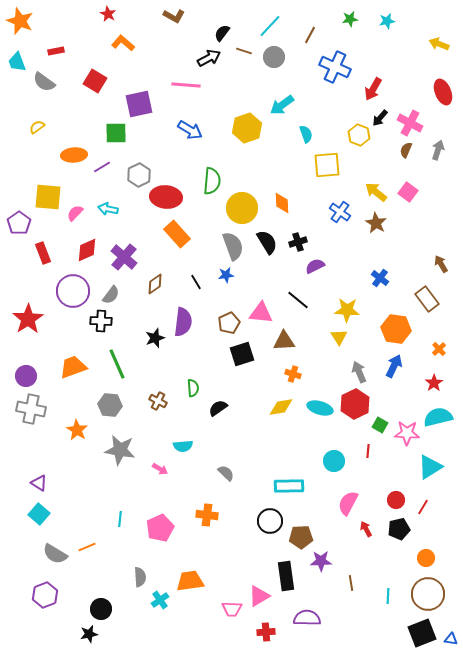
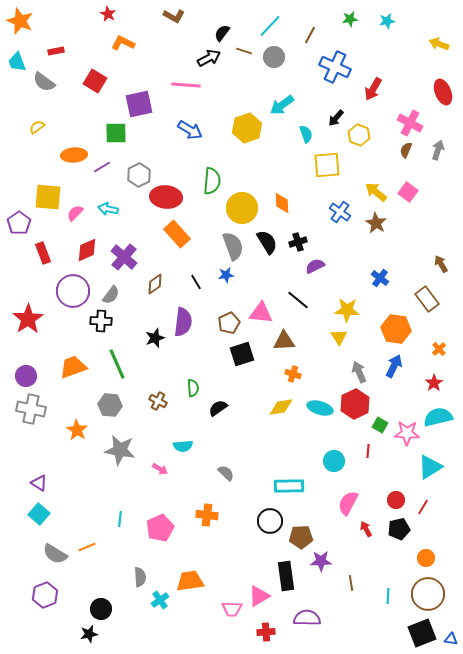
orange L-shape at (123, 43): rotated 15 degrees counterclockwise
black arrow at (380, 118): moved 44 px left
